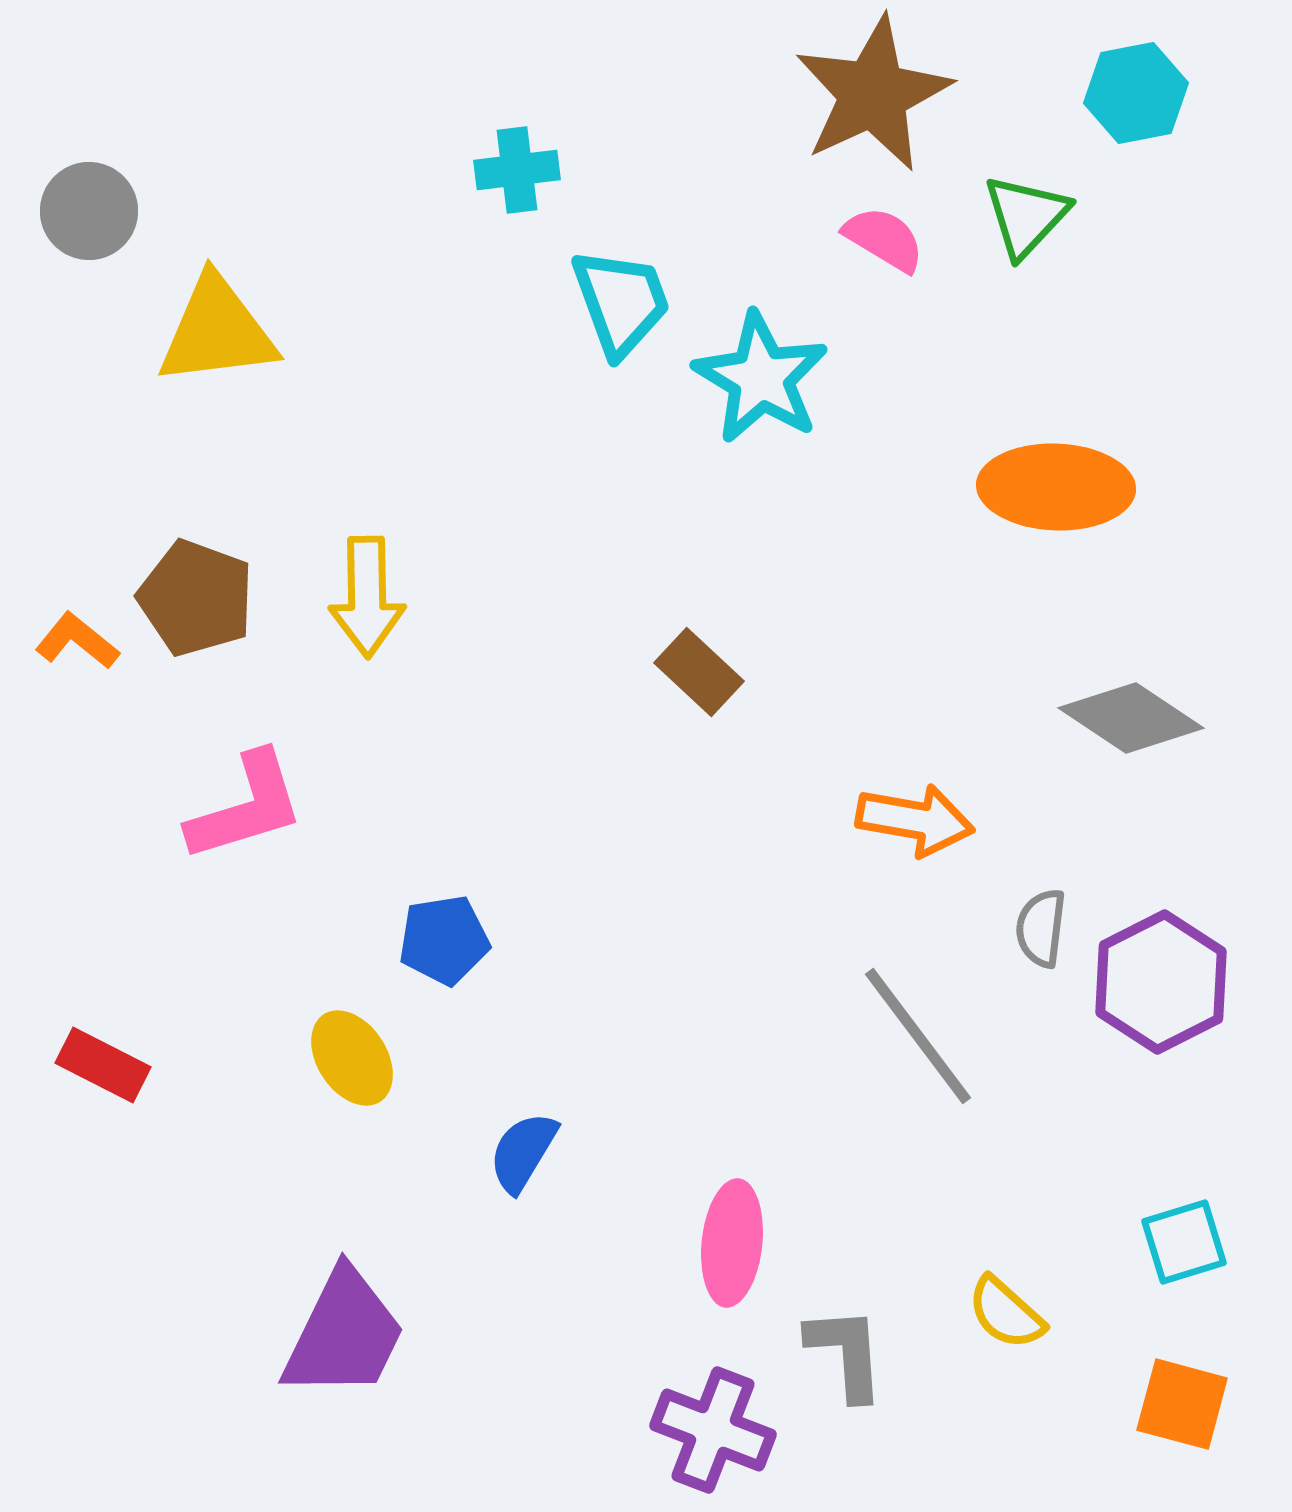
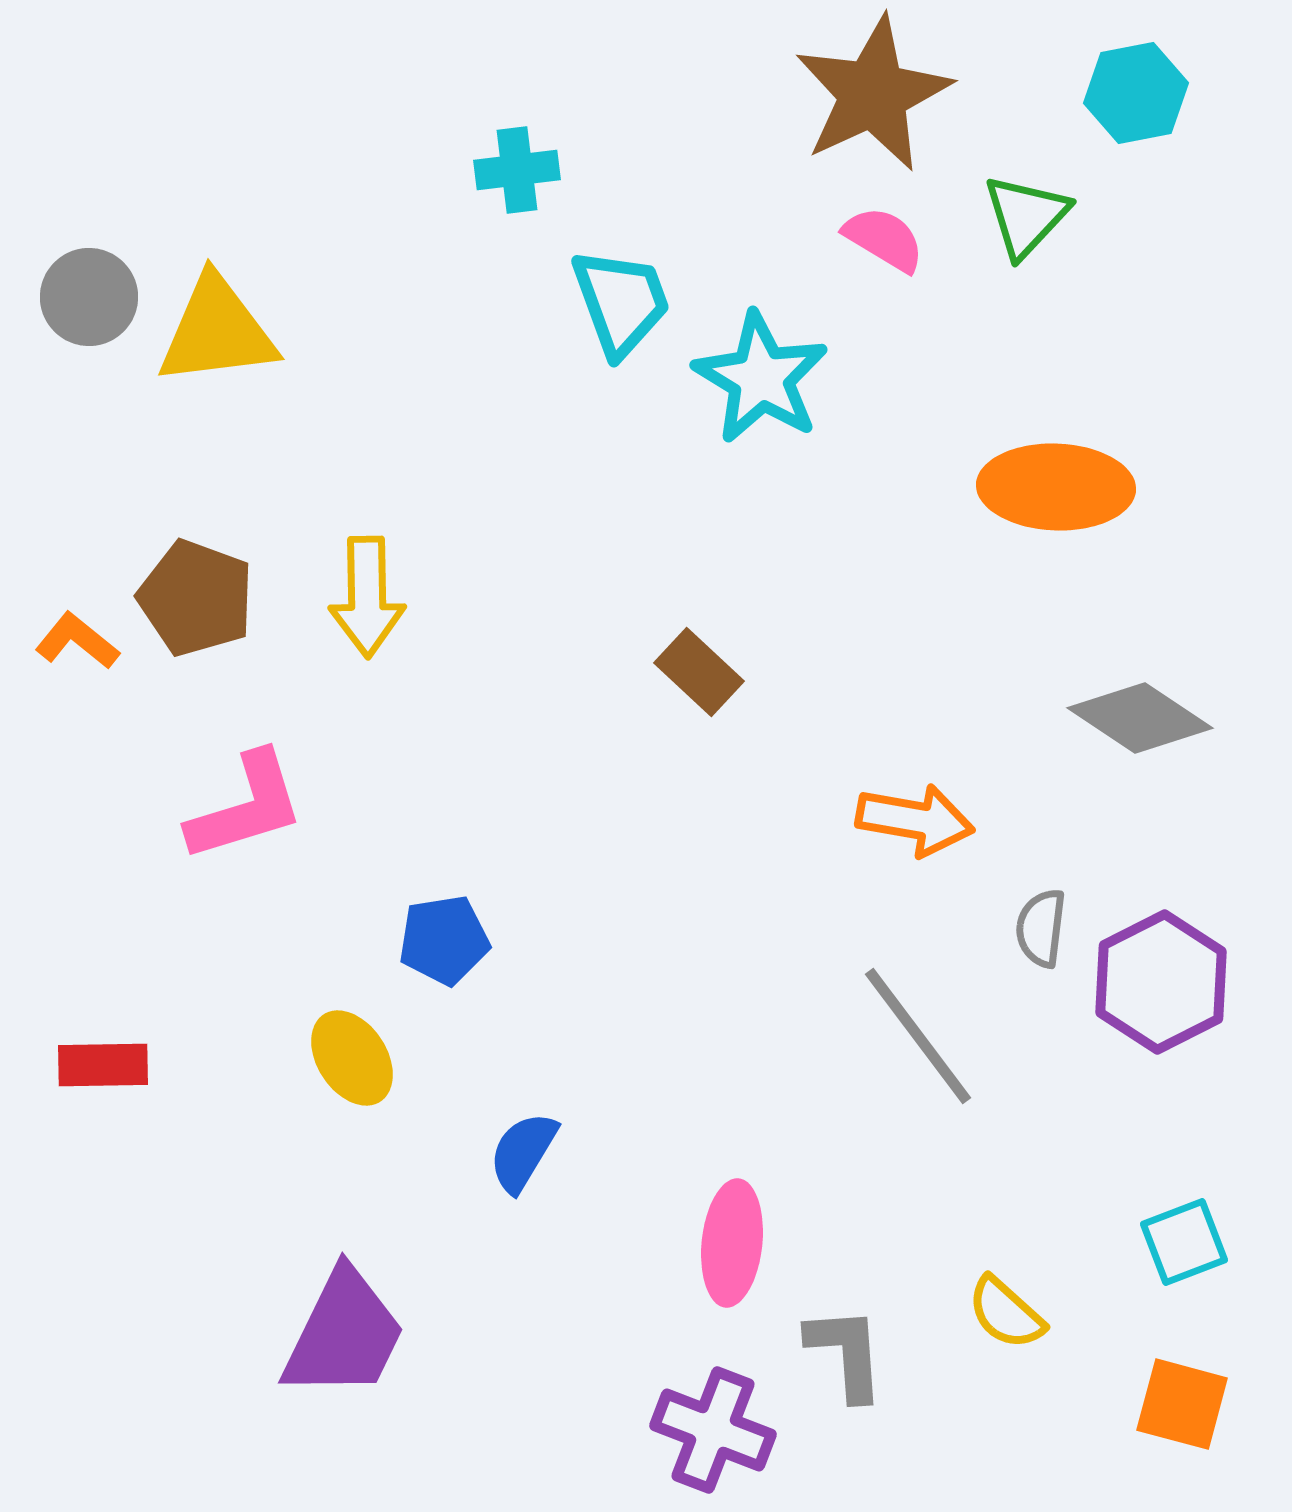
gray circle: moved 86 px down
gray diamond: moved 9 px right
red rectangle: rotated 28 degrees counterclockwise
cyan square: rotated 4 degrees counterclockwise
